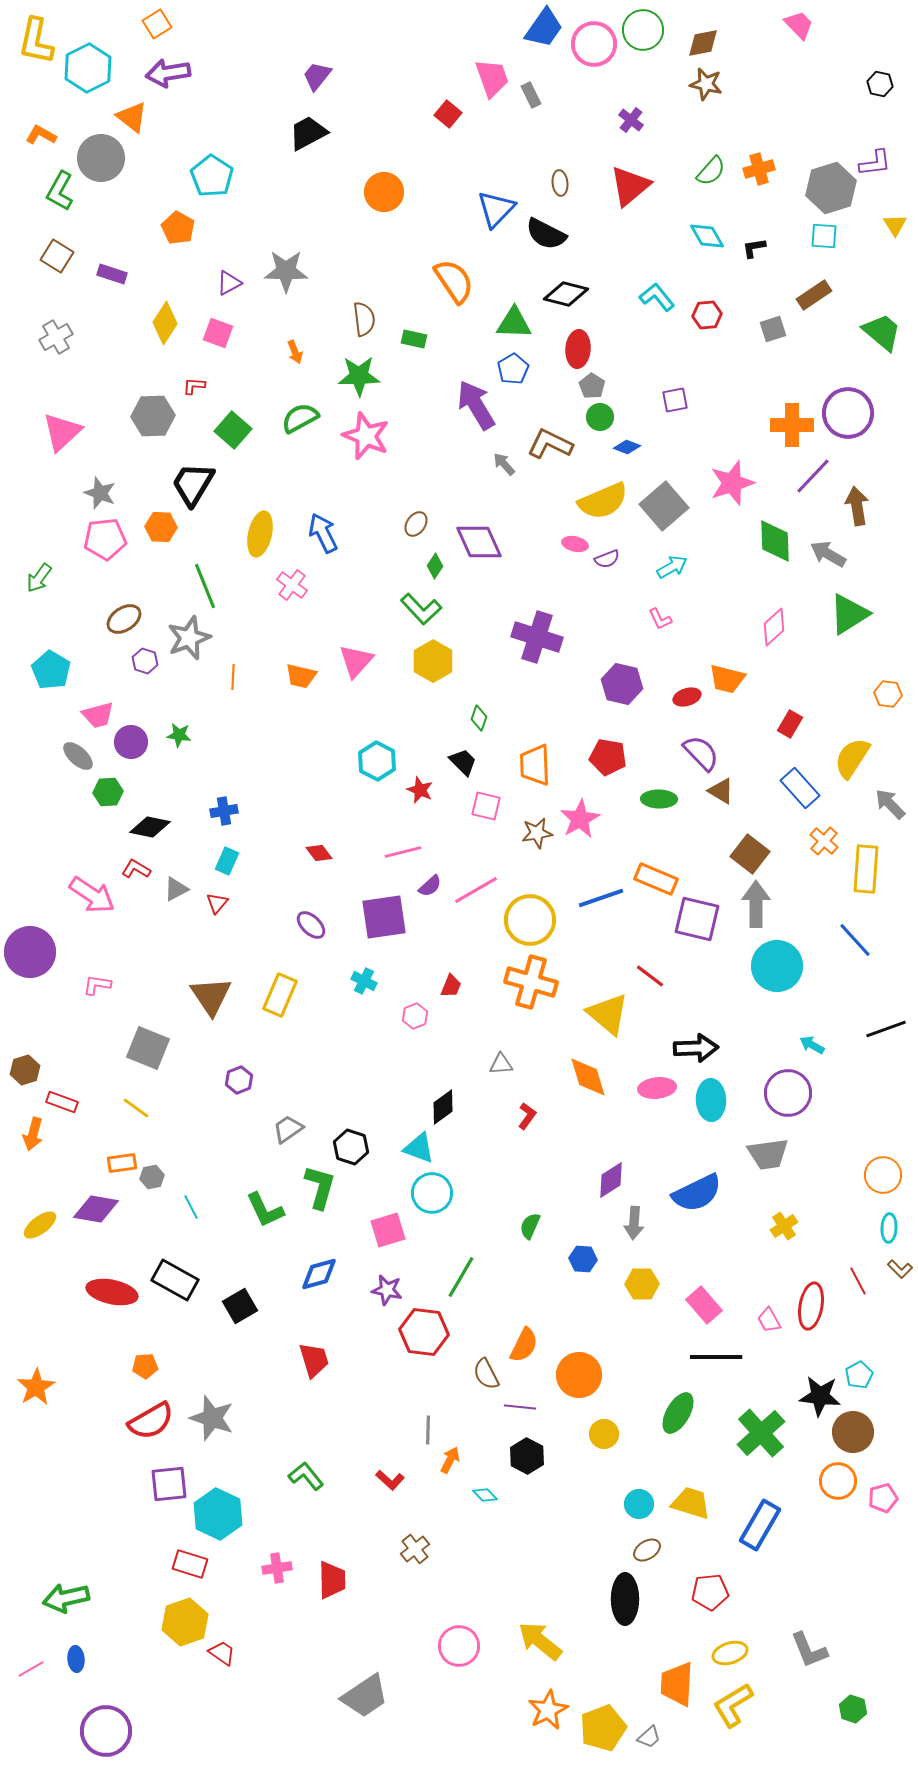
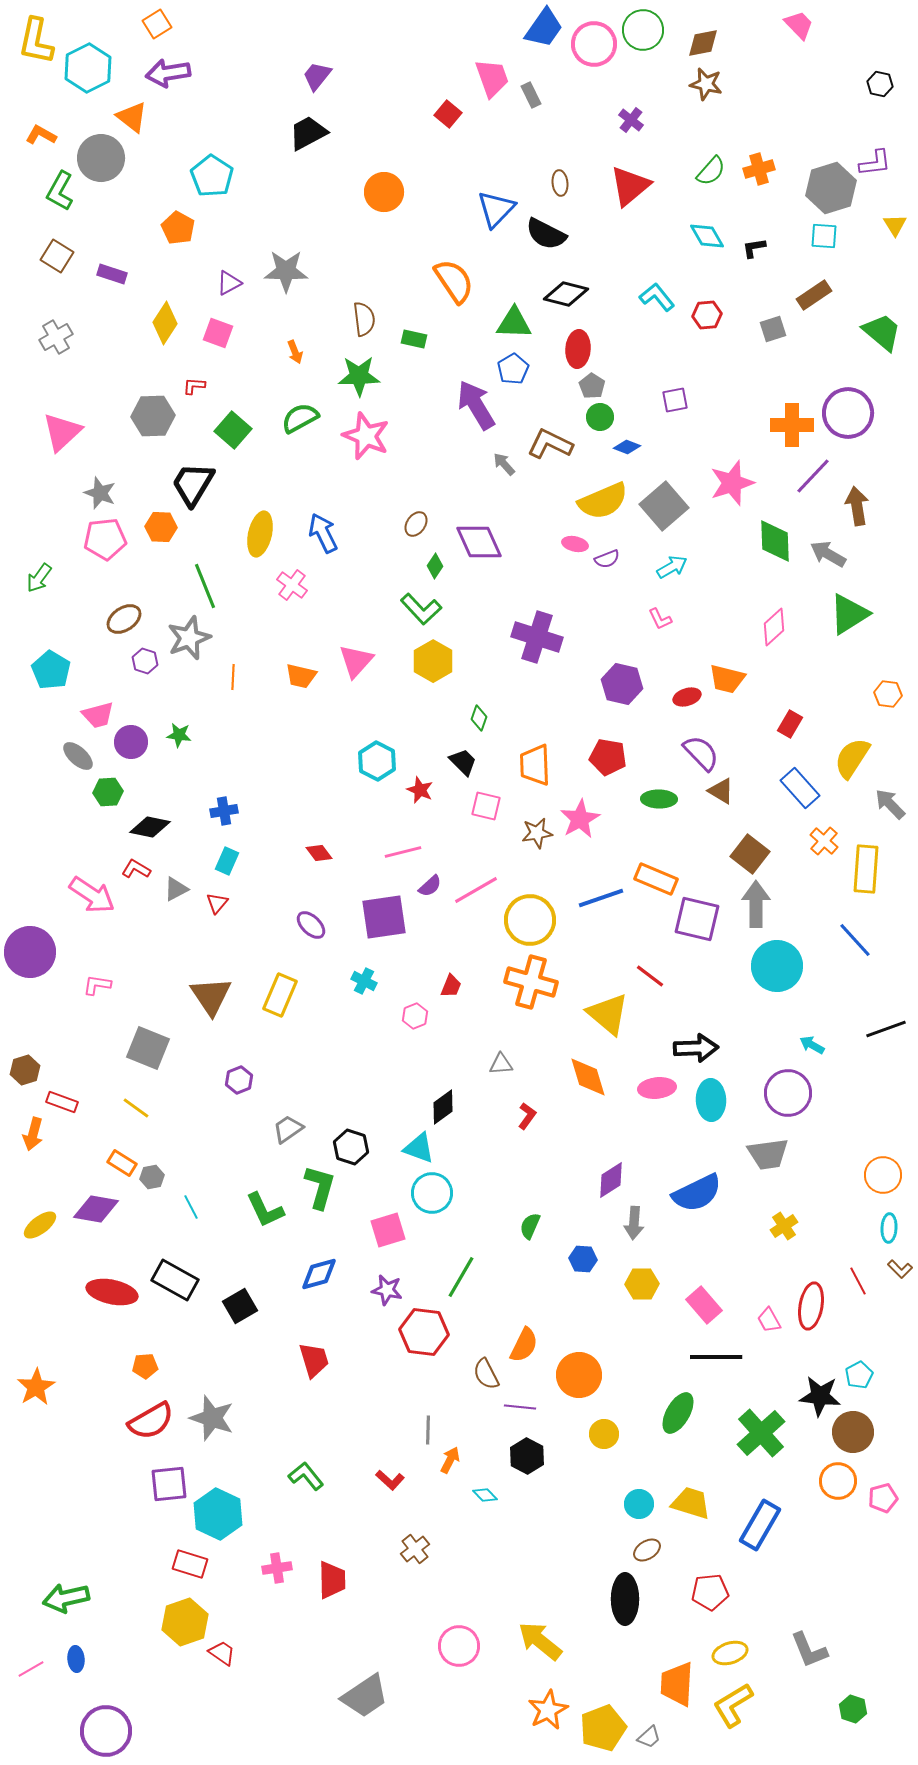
orange rectangle at (122, 1163): rotated 40 degrees clockwise
